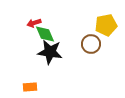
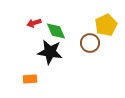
yellow pentagon: rotated 15 degrees counterclockwise
green diamond: moved 11 px right, 3 px up
brown circle: moved 1 px left, 1 px up
orange rectangle: moved 8 px up
